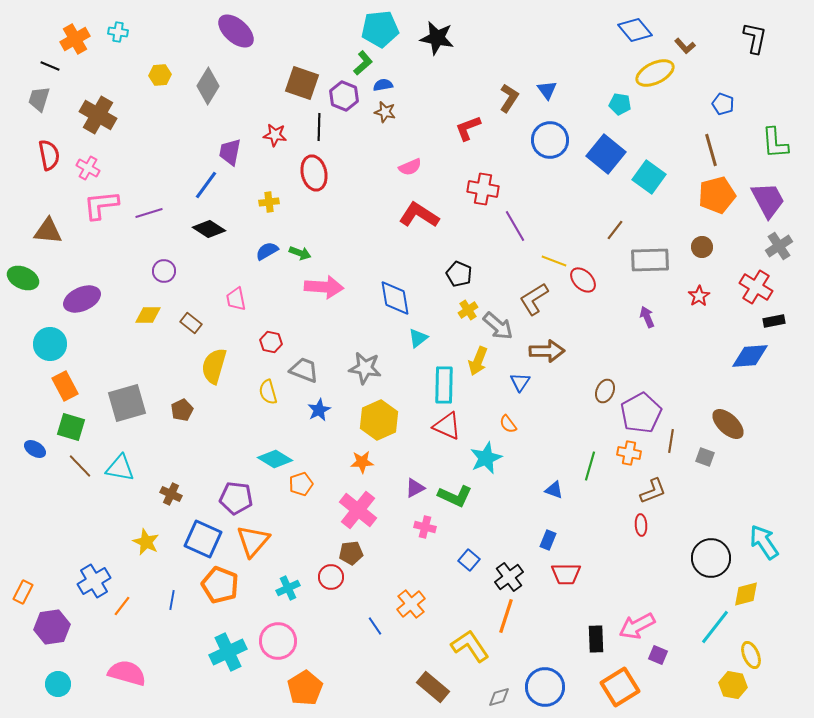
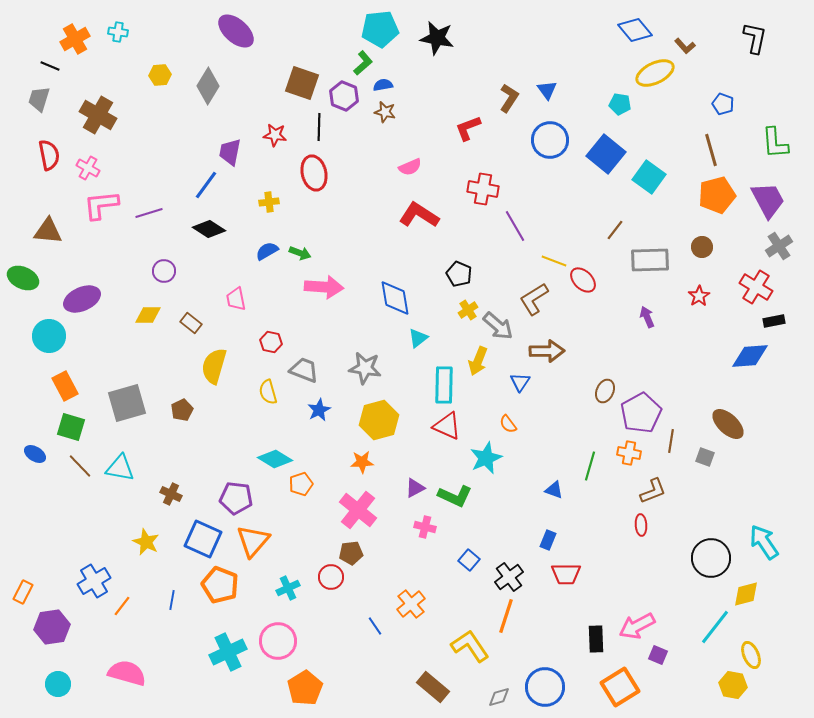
cyan circle at (50, 344): moved 1 px left, 8 px up
yellow hexagon at (379, 420): rotated 9 degrees clockwise
blue ellipse at (35, 449): moved 5 px down
